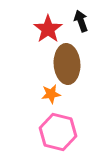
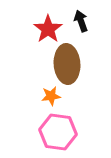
orange star: moved 2 px down
pink hexagon: rotated 6 degrees counterclockwise
